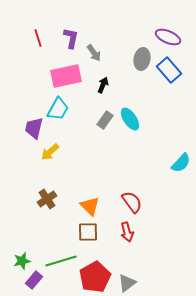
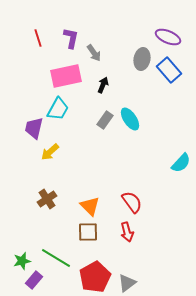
green line: moved 5 px left, 3 px up; rotated 48 degrees clockwise
